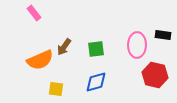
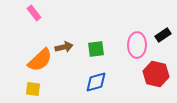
black rectangle: rotated 42 degrees counterclockwise
brown arrow: rotated 138 degrees counterclockwise
orange semicircle: rotated 20 degrees counterclockwise
red hexagon: moved 1 px right, 1 px up
yellow square: moved 23 px left
